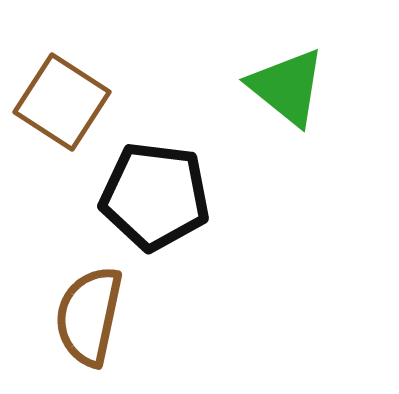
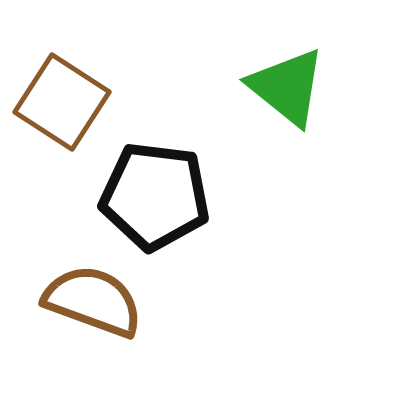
brown semicircle: moved 4 px right, 15 px up; rotated 98 degrees clockwise
